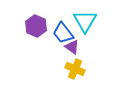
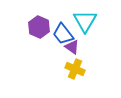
purple hexagon: moved 3 px right, 1 px down
blue trapezoid: moved 1 px down
